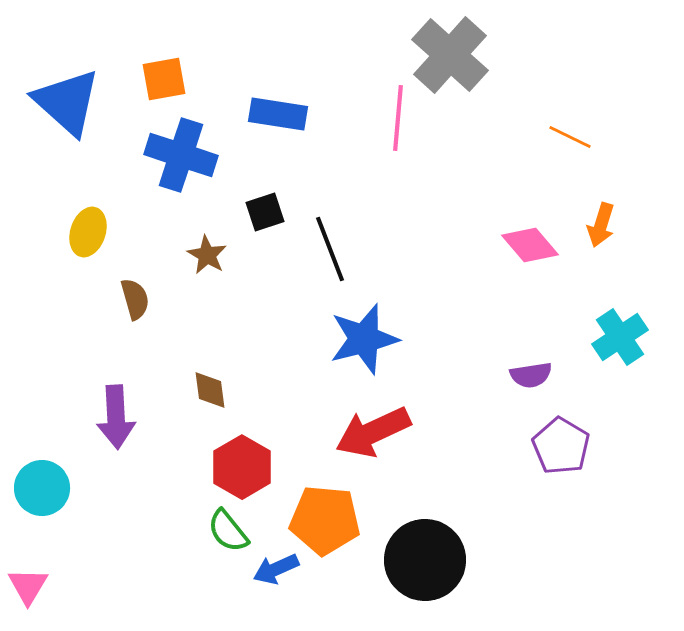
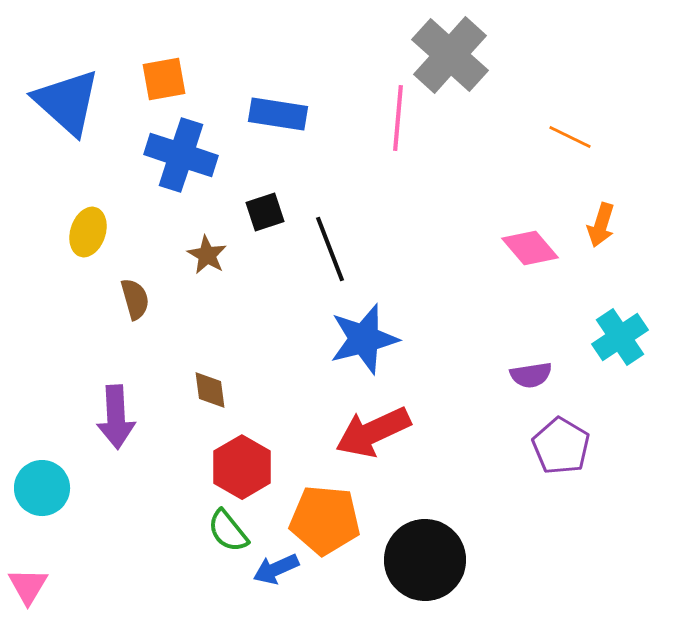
pink diamond: moved 3 px down
